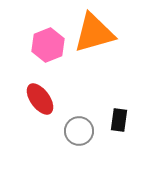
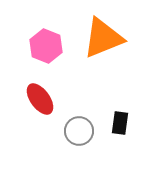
orange triangle: moved 9 px right, 5 px down; rotated 6 degrees counterclockwise
pink hexagon: moved 2 px left, 1 px down; rotated 16 degrees counterclockwise
black rectangle: moved 1 px right, 3 px down
